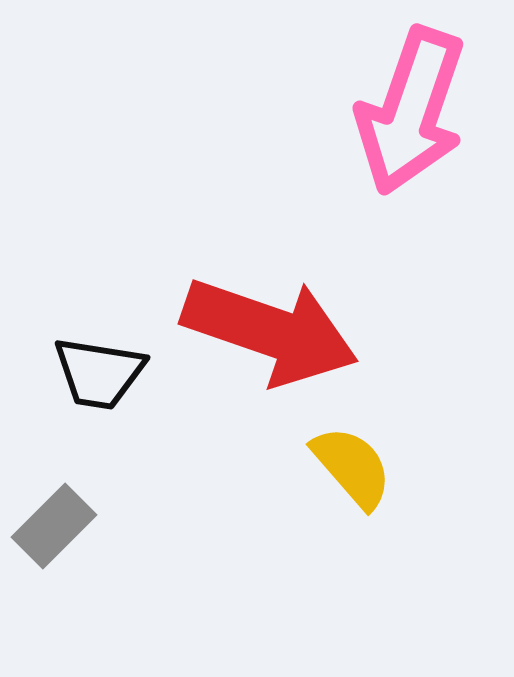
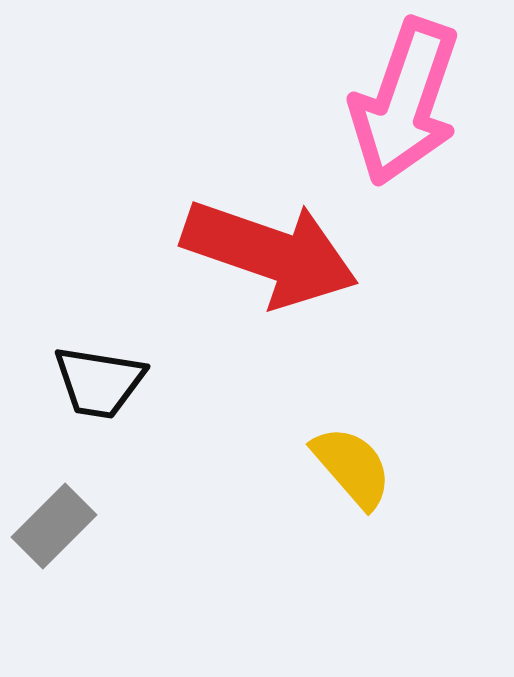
pink arrow: moved 6 px left, 9 px up
red arrow: moved 78 px up
black trapezoid: moved 9 px down
